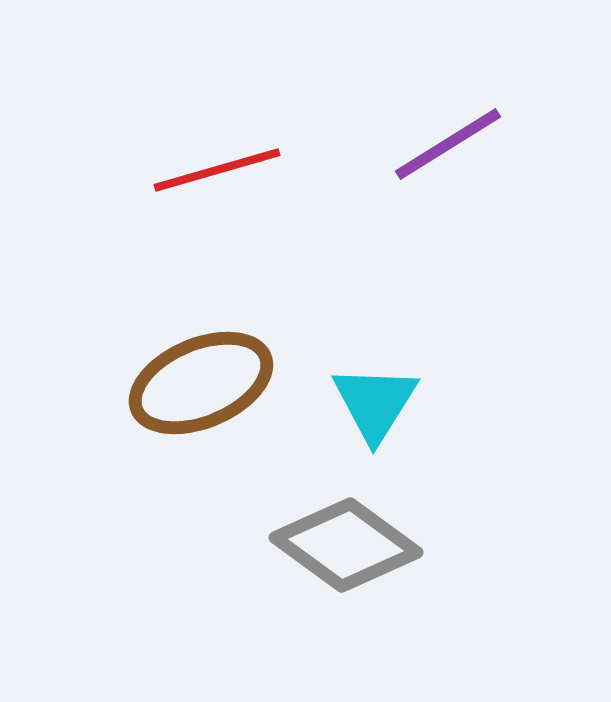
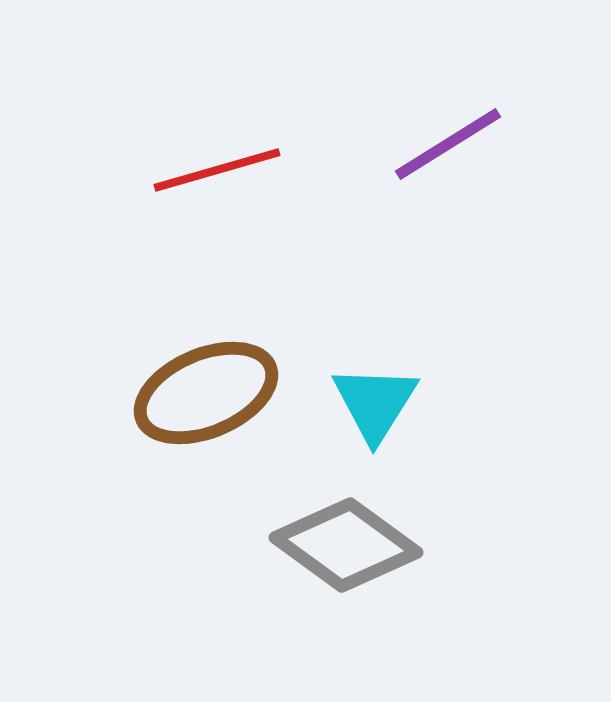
brown ellipse: moved 5 px right, 10 px down
